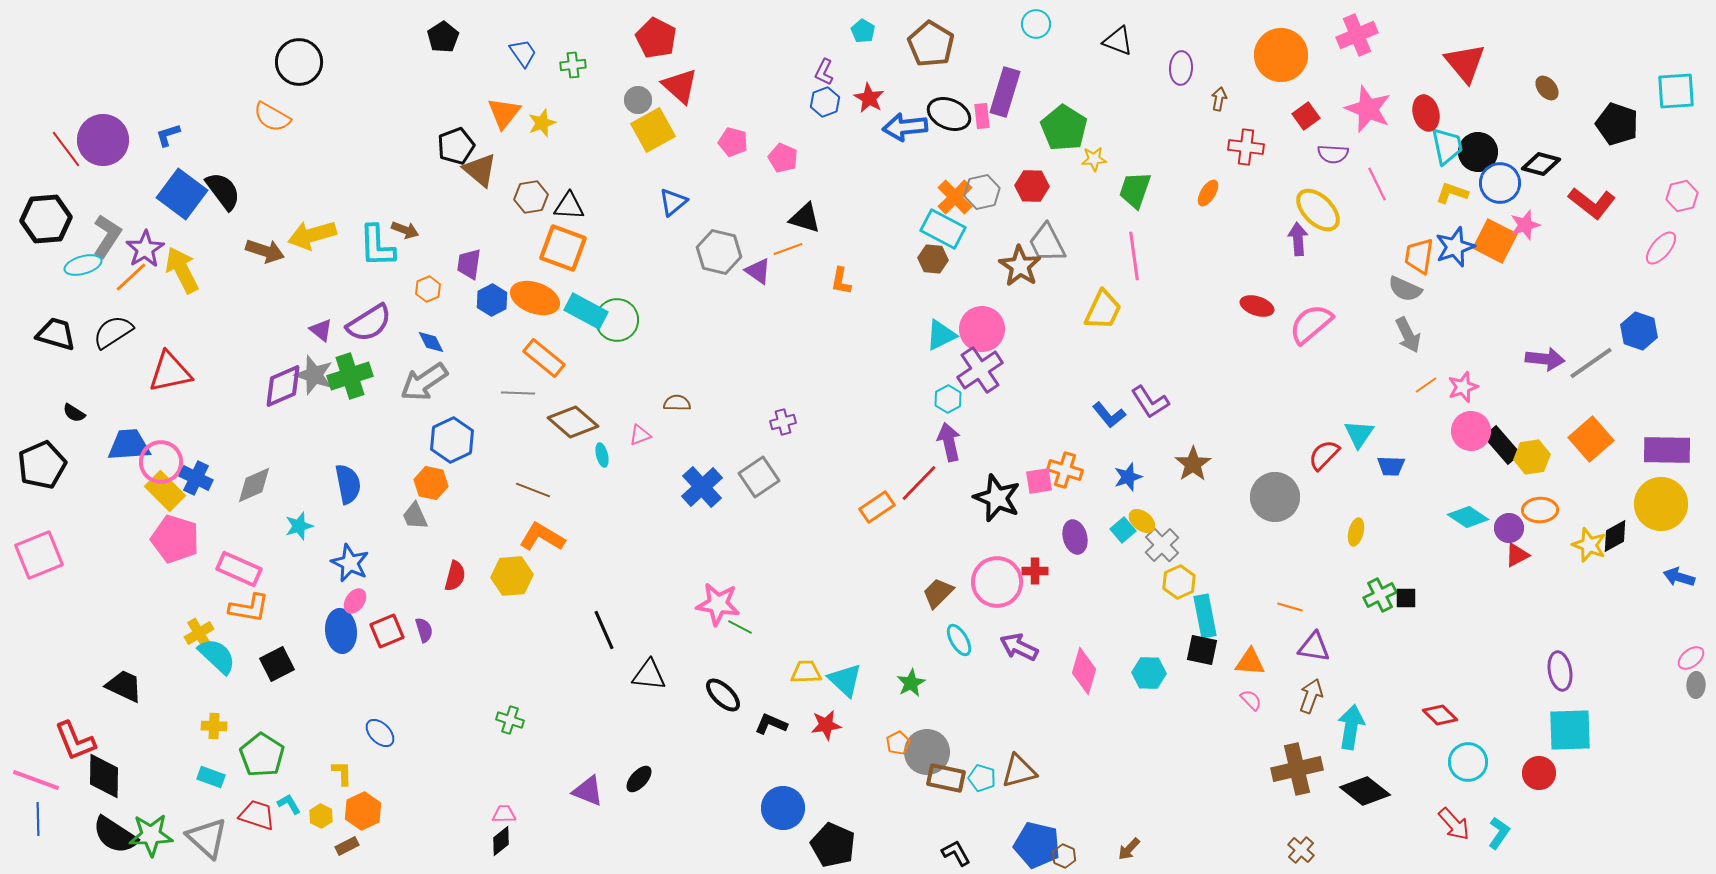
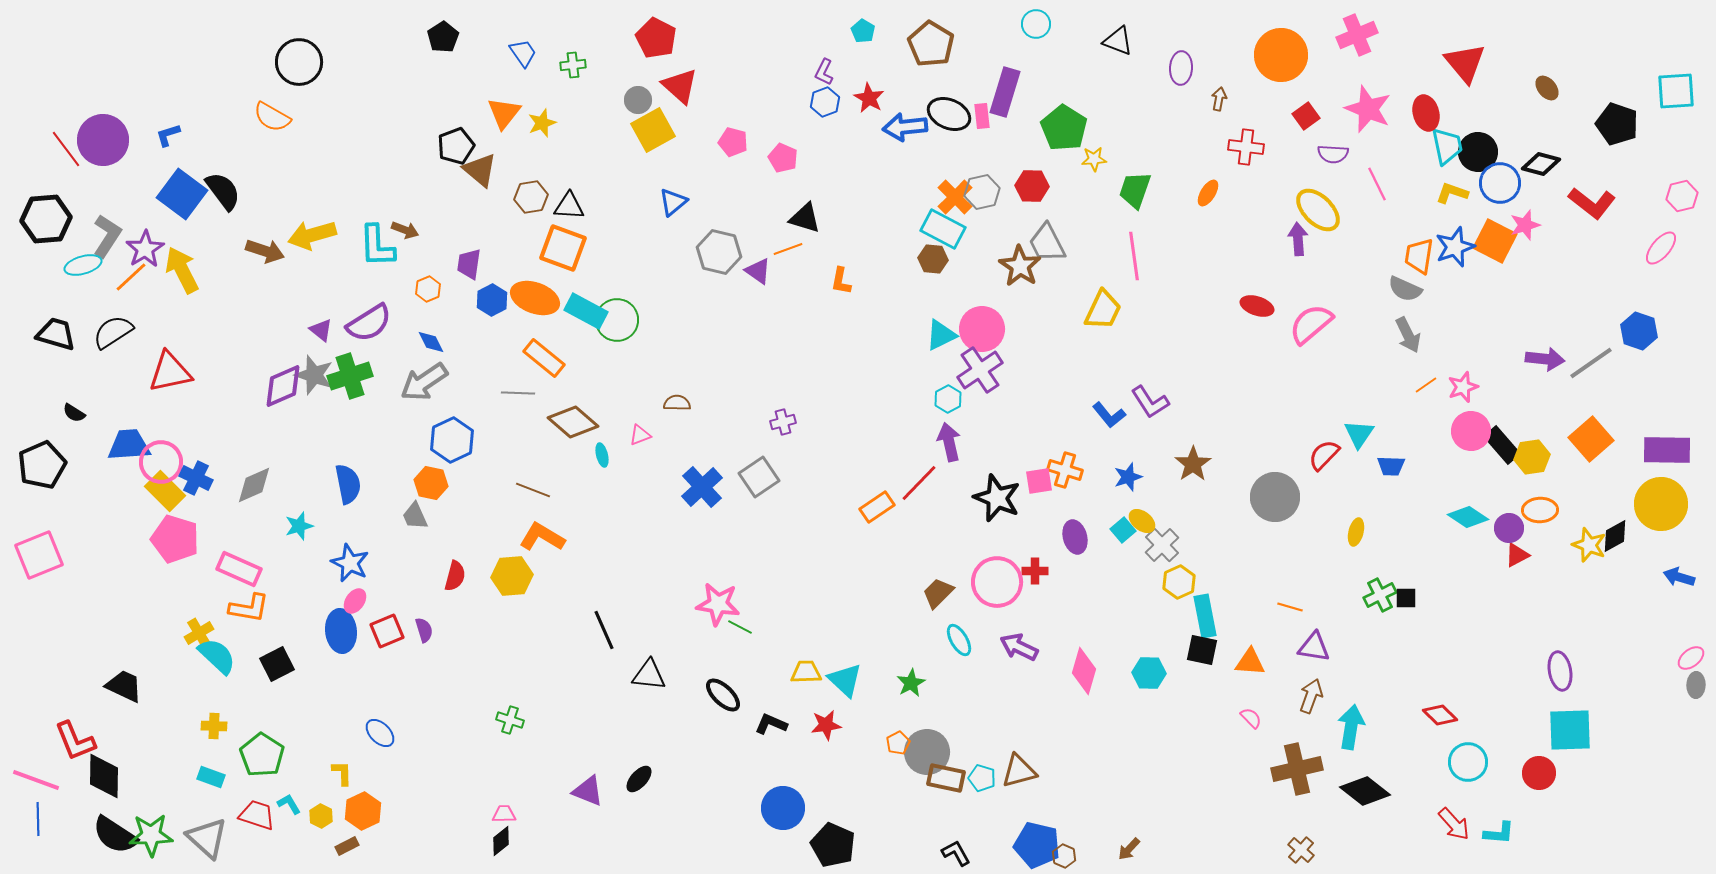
pink semicircle at (1251, 700): moved 18 px down
cyan L-shape at (1499, 833): rotated 60 degrees clockwise
